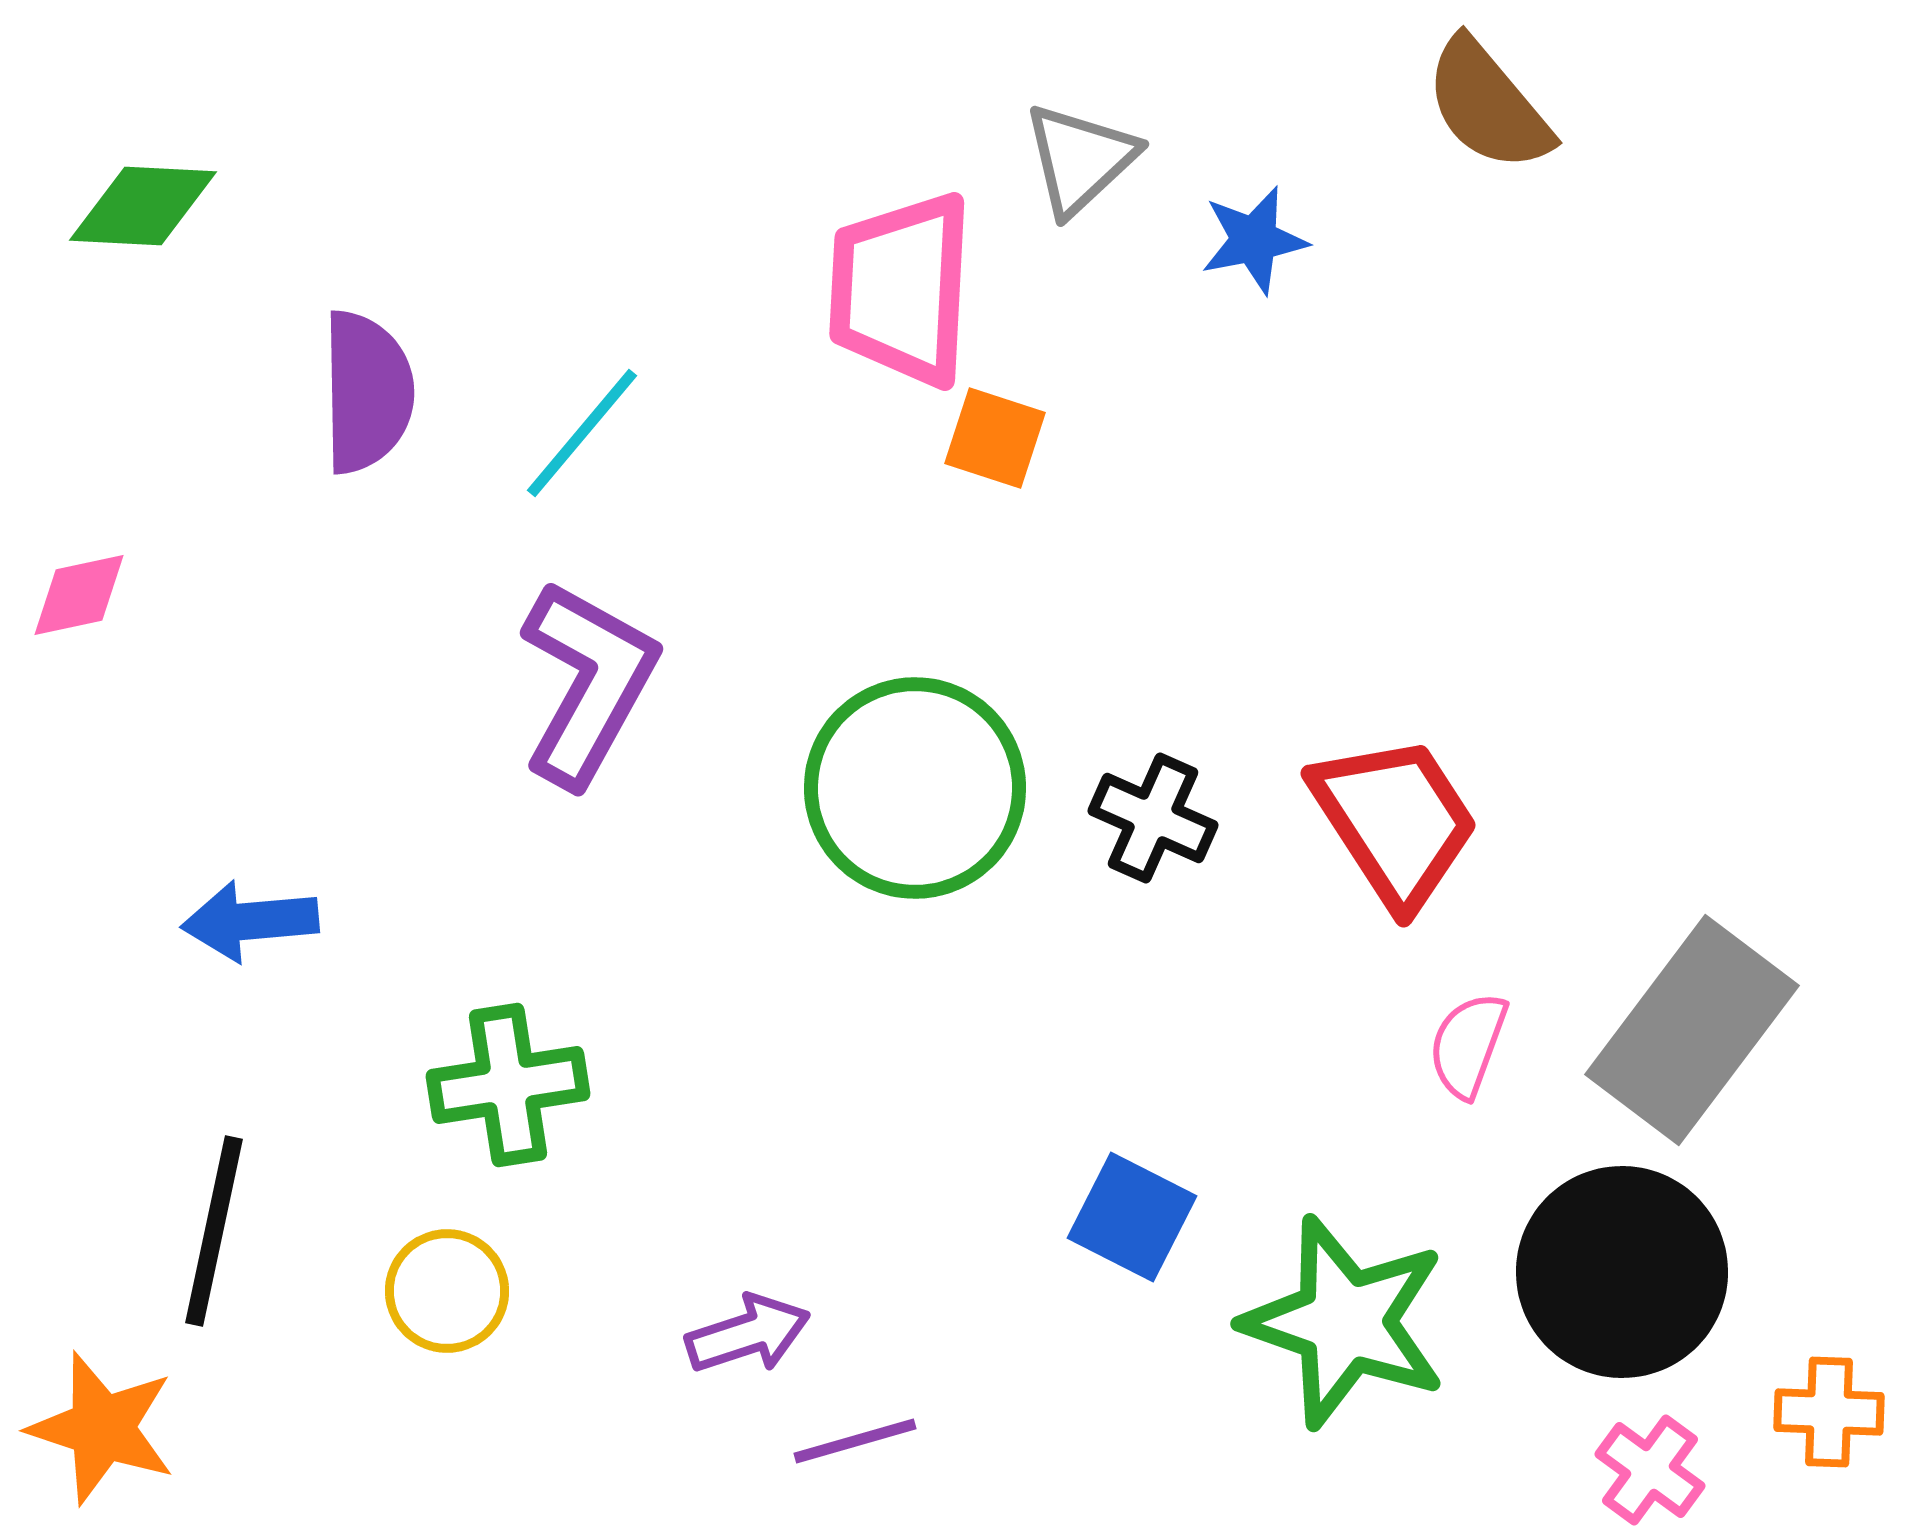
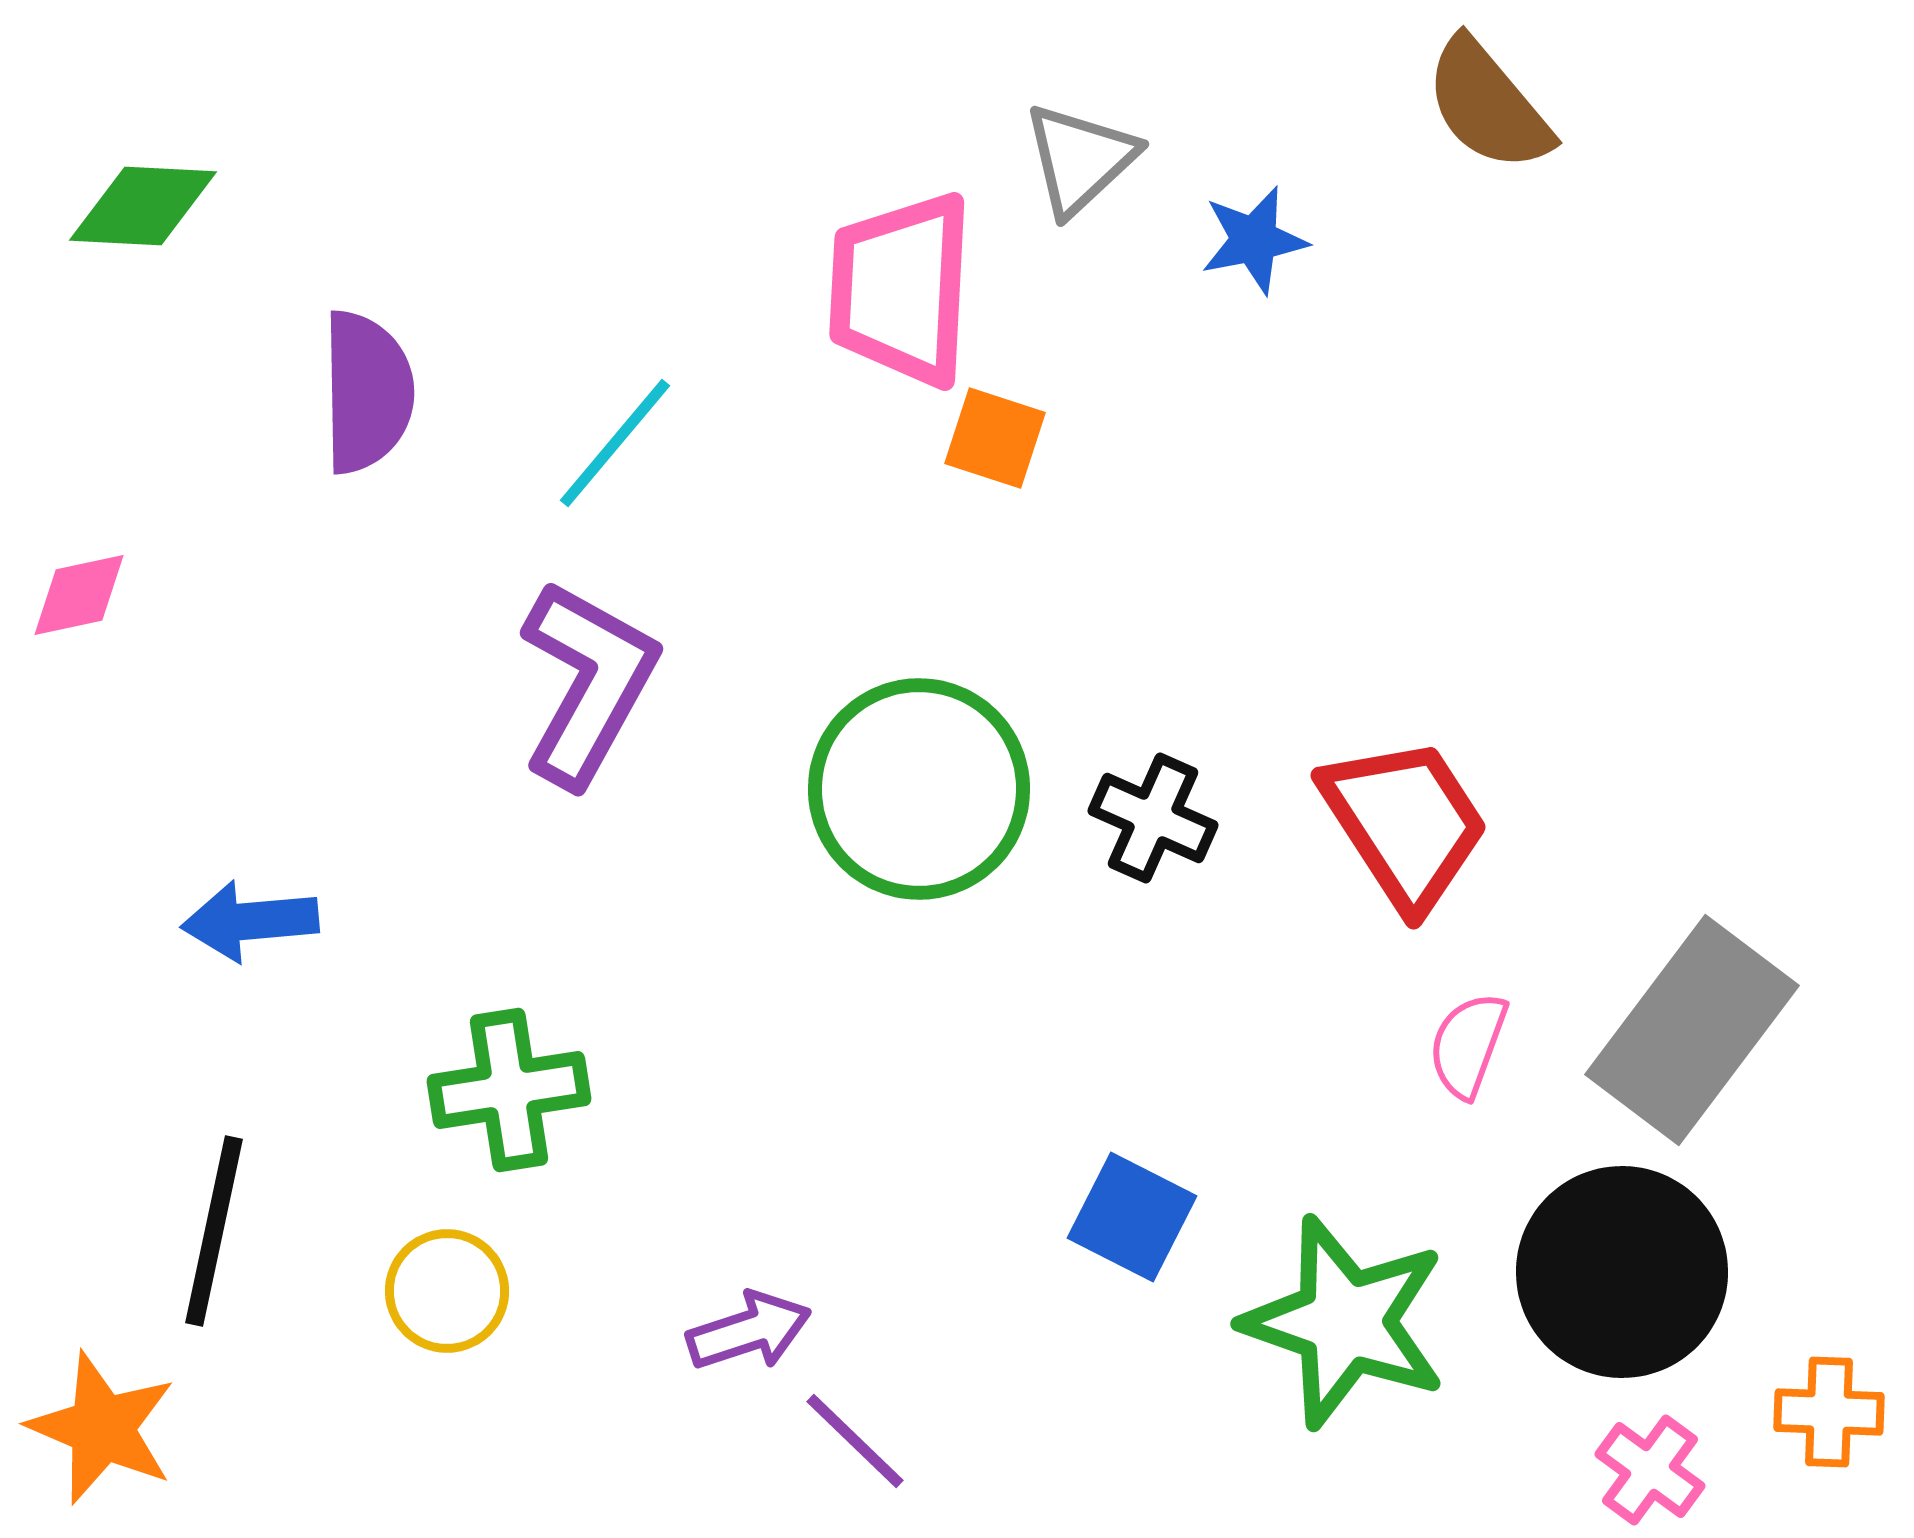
cyan line: moved 33 px right, 10 px down
green circle: moved 4 px right, 1 px down
red trapezoid: moved 10 px right, 2 px down
green cross: moved 1 px right, 5 px down
purple arrow: moved 1 px right, 3 px up
orange star: rotated 5 degrees clockwise
purple line: rotated 60 degrees clockwise
